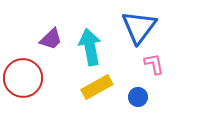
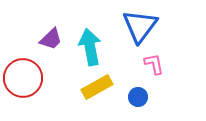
blue triangle: moved 1 px right, 1 px up
